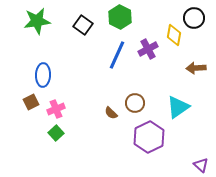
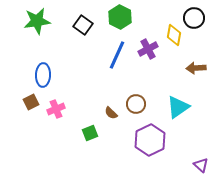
brown circle: moved 1 px right, 1 px down
green square: moved 34 px right; rotated 21 degrees clockwise
purple hexagon: moved 1 px right, 3 px down
